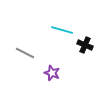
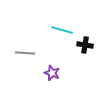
black cross: rotated 14 degrees counterclockwise
gray line: rotated 24 degrees counterclockwise
